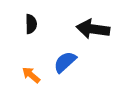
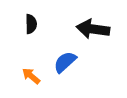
orange arrow: moved 1 px down
